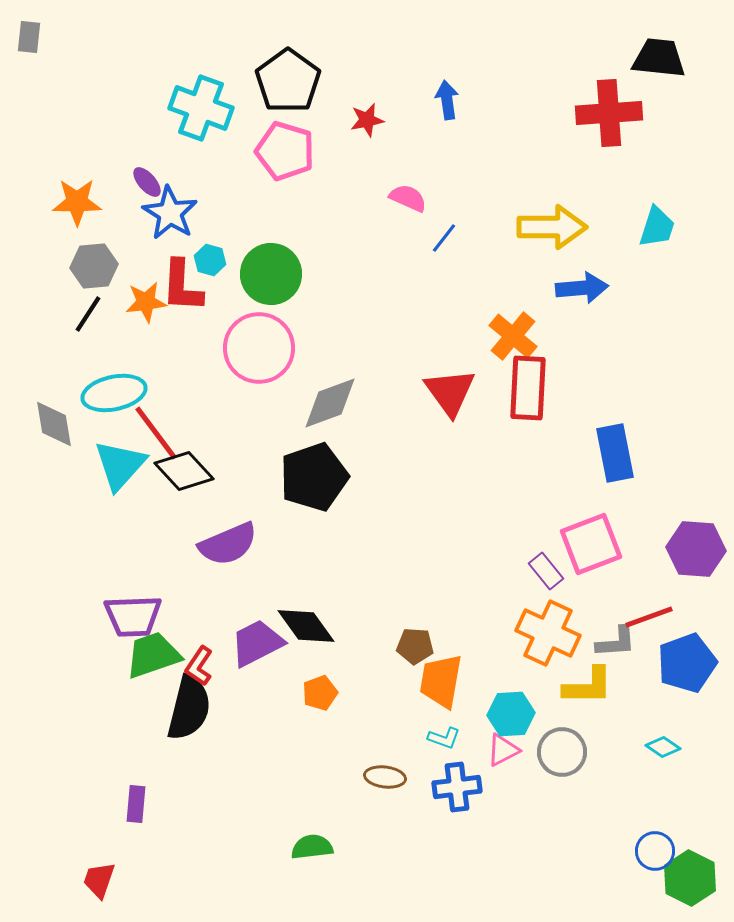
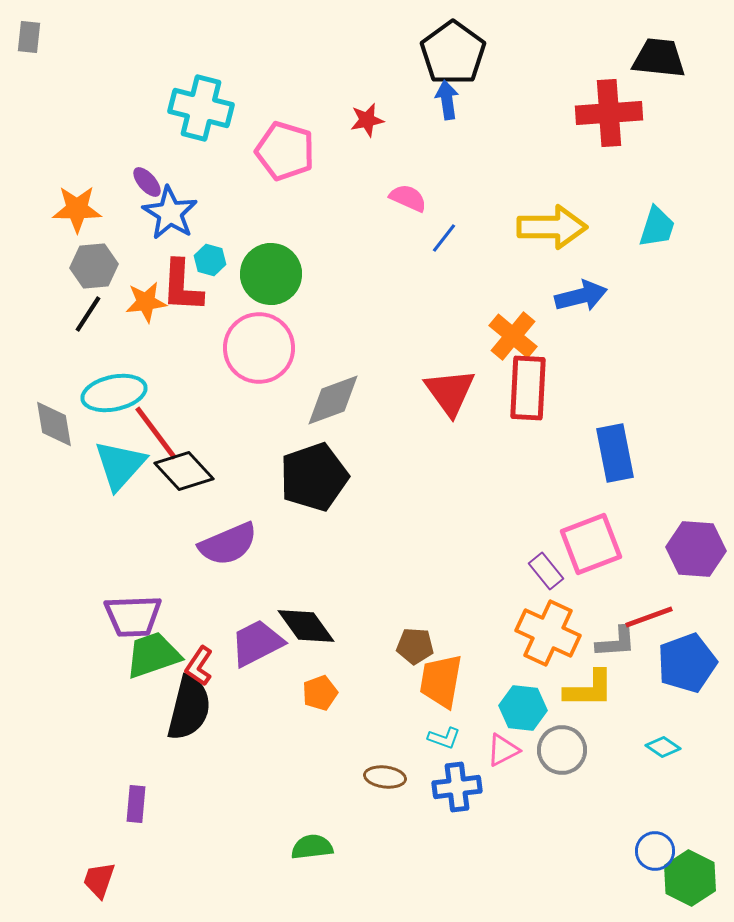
black pentagon at (288, 81): moved 165 px right, 28 px up
cyan cross at (201, 108): rotated 6 degrees counterclockwise
orange star at (77, 202): moved 7 px down
blue arrow at (582, 288): moved 1 px left, 8 px down; rotated 9 degrees counterclockwise
gray diamond at (330, 403): moved 3 px right, 3 px up
yellow L-shape at (588, 686): moved 1 px right, 3 px down
cyan hexagon at (511, 714): moved 12 px right, 6 px up; rotated 9 degrees clockwise
gray circle at (562, 752): moved 2 px up
